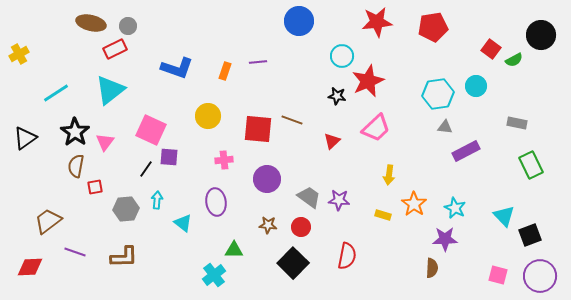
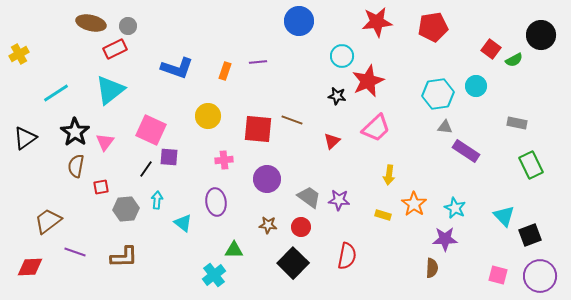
purple rectangle at (466, 151): rotated 60 degrees clockwise
red square at (95, 187): moved 6 px right
